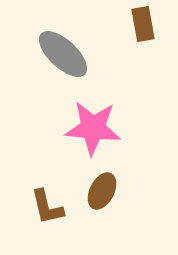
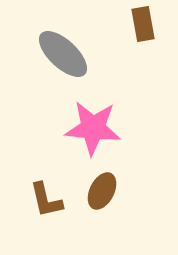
brown L-shape: moved 1 px left, 7 px up
